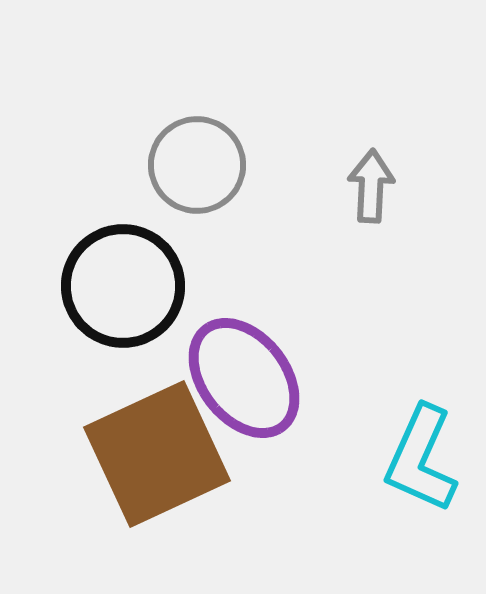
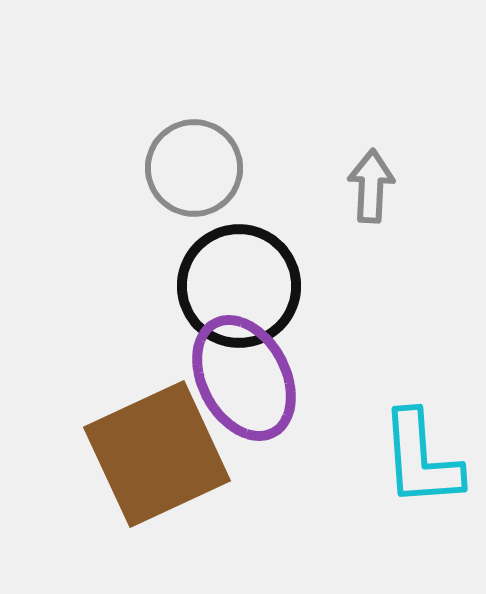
gray circle: moved 3 px left, 3 px down
black circle: moved 116 px right
purple ellipse: rotated 10 degrees clockwise
cyan L-shape: rotated 28 degrees counterclockwise
